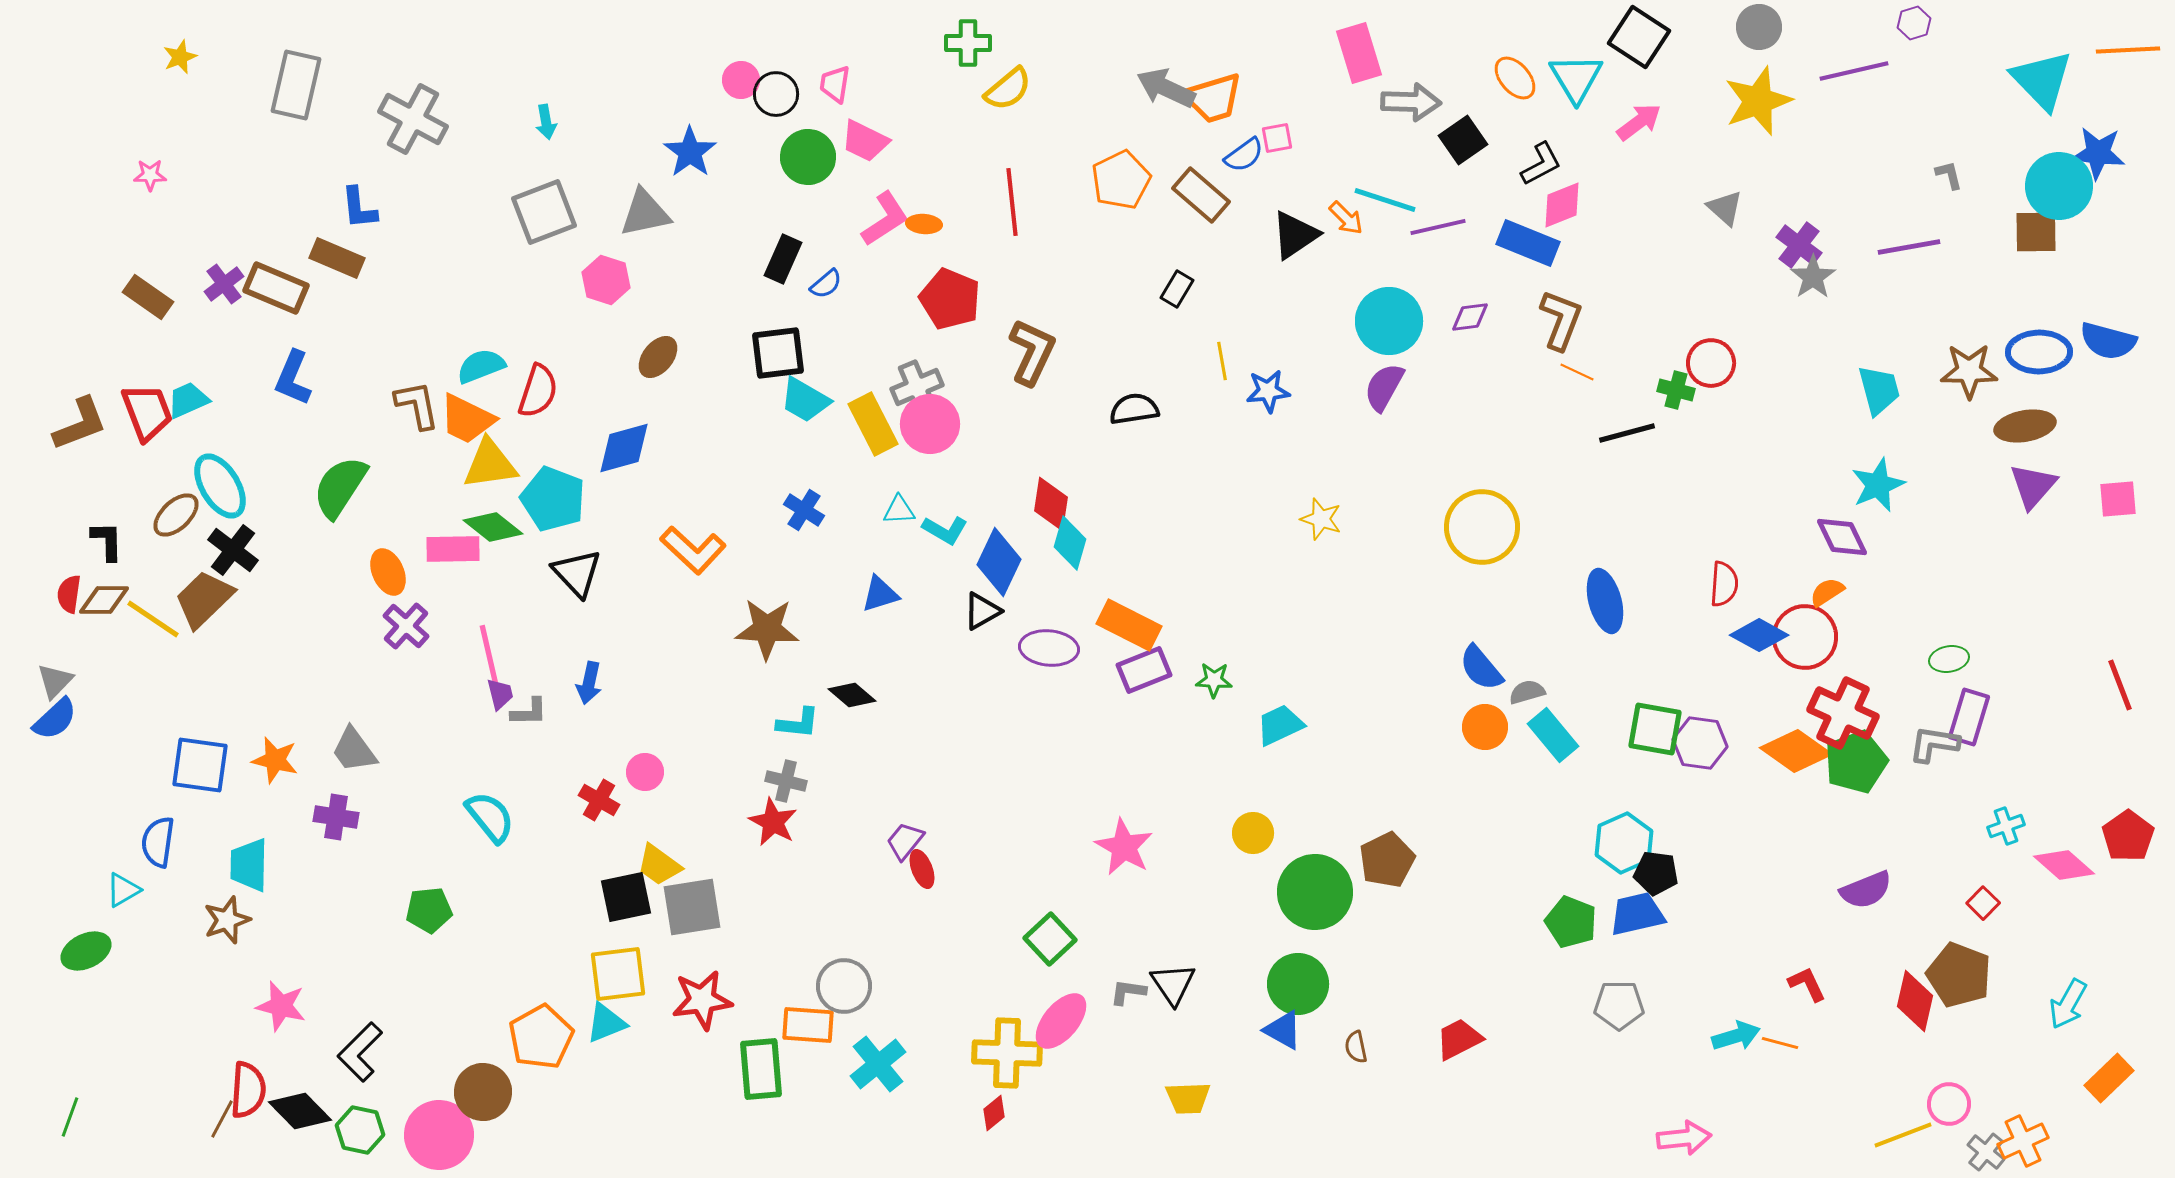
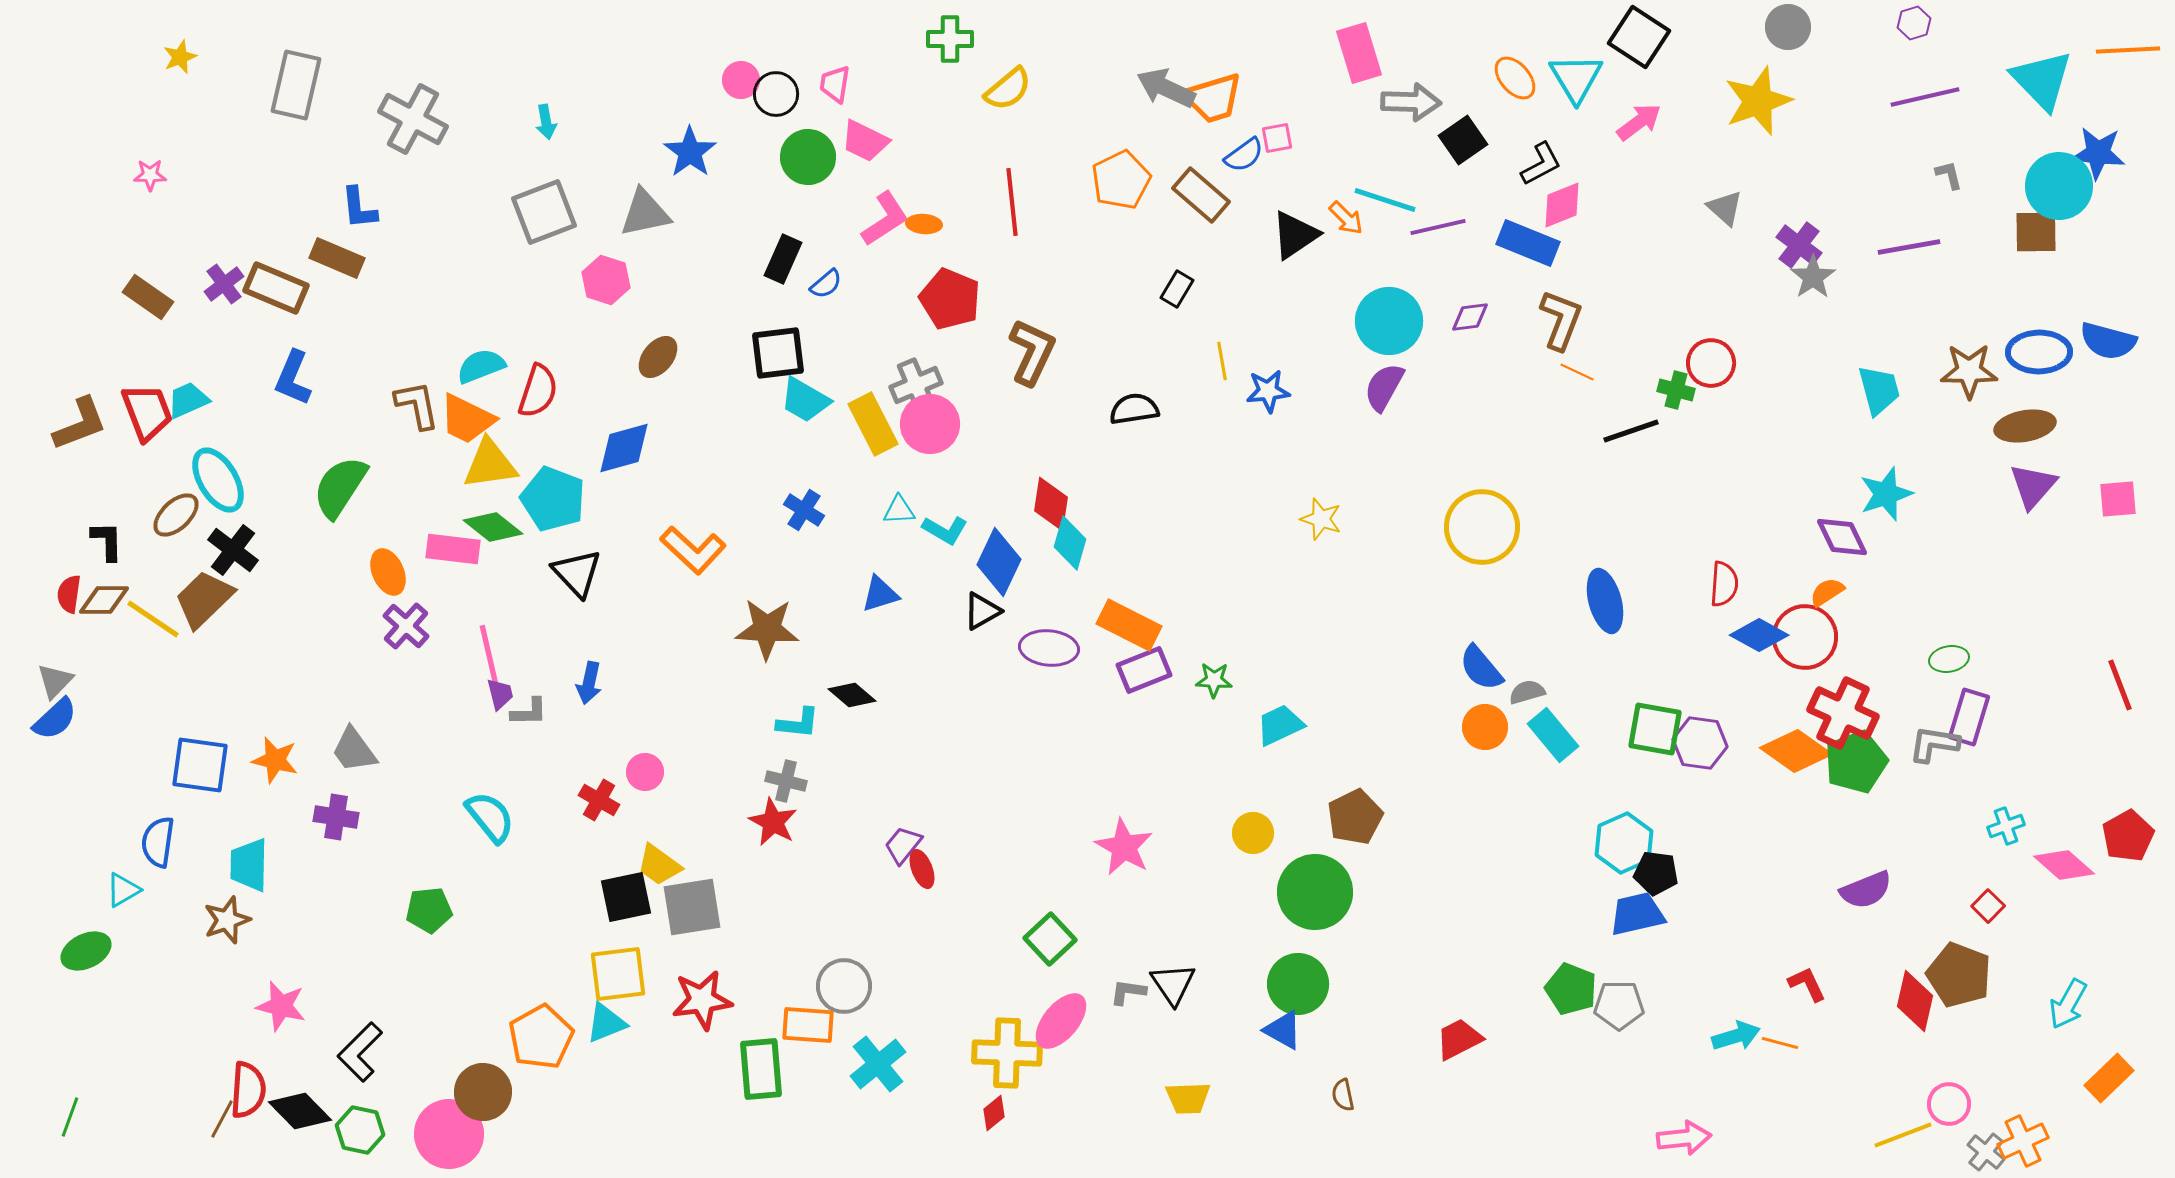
gray circle at (1759, 27): moved 29 px right
green cross at (968, 43): moved 18 px left, 4 px up
purple line at (1854, 71): moved 71 px right, 26 px down
gray cross at (917, 387): moved 1 px left, 2 px up
black line at (1627, 433): moved 4 px right, 2 px up; rotated 4 degrees counterclockwise
cyan star at (1878, 485): moved 8 px right, 9 px down; rotated 4 degrees clockwise
cyan ellipse at (220, 486): moved 2 px left, 6 px up
pink rectangle at (453, 549): rotated 8 degrees clockwise
red pentagon at (2128, 836): rotated 6 degrees clockwise
purple trapezoid at (905, 841): moved 2 px left, 4 px down
brown pentagon at (1387, 860): moved 32 px left, 43 px up
red square at (1983, 903): moved 5 px right, 3 px down
green pentagon at (1571, 922): moved 67 px down
brown semicircle at (1356, 1047): moved 13 px left, 48 px down
pink circle at (439, 1135): moved 10 px right, 1 px up
